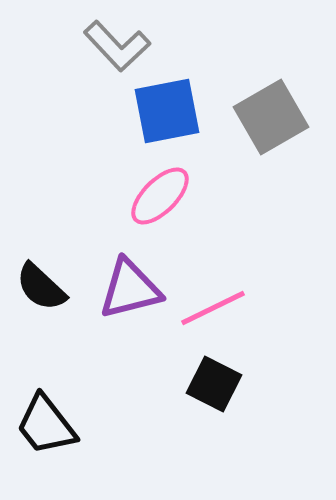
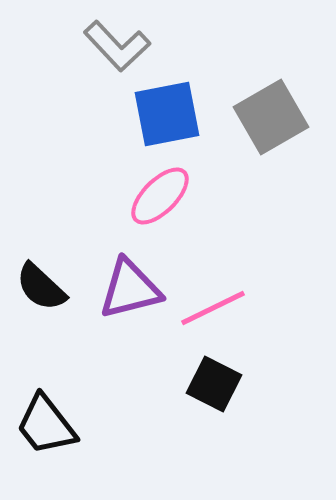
blue square: moved 3 px down
